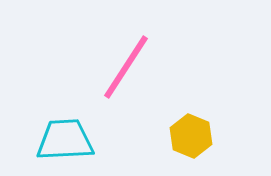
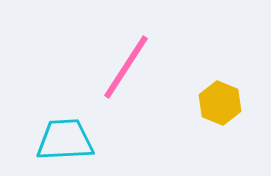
yellow hexagon: moved 29 px right, 33 px up
